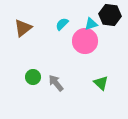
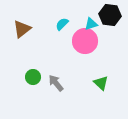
brown triangle: moved 1 px left, 1 px down
